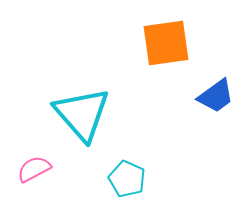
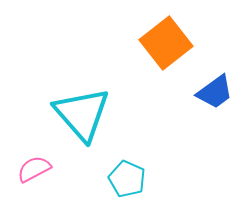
orange square: rotated 30 degrees counterclockwise
blue trapezoid: moved 1 px left, 4 px up
